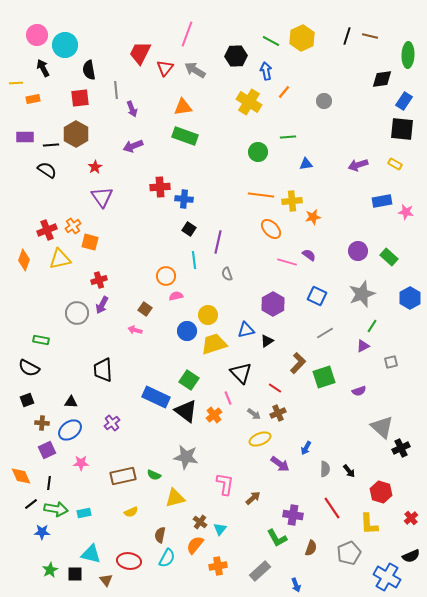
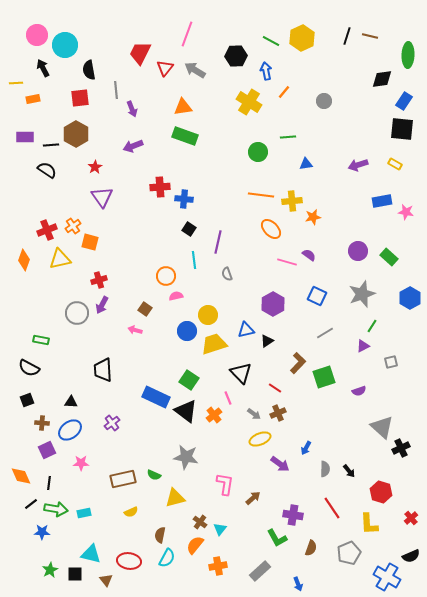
brown rectangle at (123, 476): moved 3 px down
blue arrow at (296, 585): moved 2 px right, 1 px up
